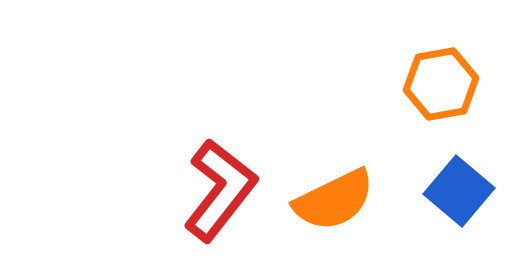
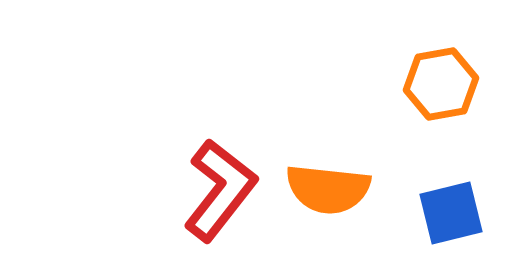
blue square: moved 8 px left, 22 px down; rotated 36 degrees clockwise
orange semicircle: moved 6 px left, 11 px up; rotated 32 degrees clockwise
